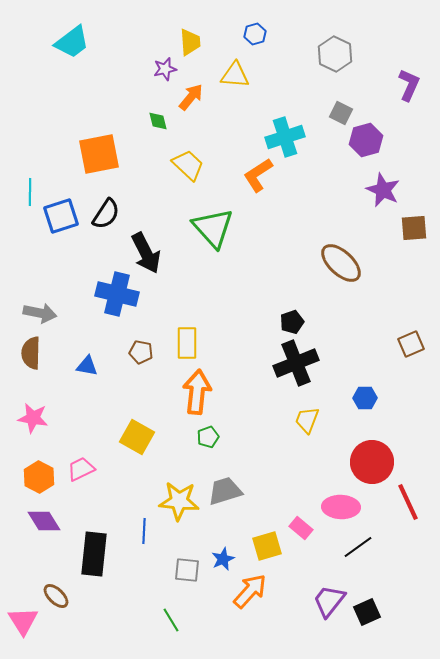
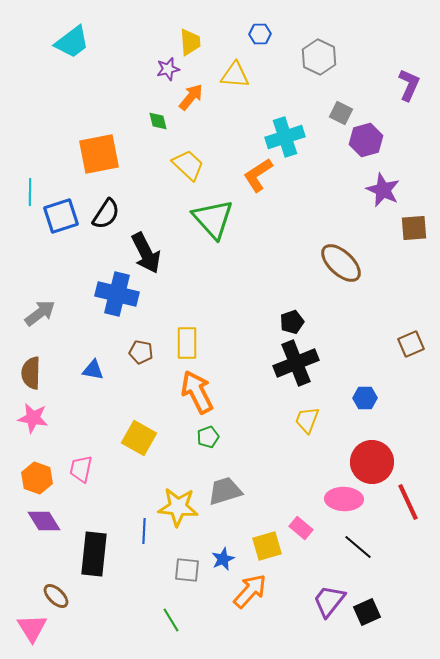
blue hexagon at (255, 34): moved 5 px right; rotated 15 degrees clockwise
gray hexagon at (335, 54): moved 16 px left, 3 px down
purple star at (165, 69): moved 3 px right
green triangle at (213, 228): moved 9 px up
gray arrow at (40, 313): rotated 48 degrees counterclockwise
brown semicircle at (31, 353): moved 20 px down
blue triangle at (87, 366): moved 6 px right, 4 px down
orange arrow at (197, 392): rotated 33 degrees counterclockwise
yellow square at (137, 437): moved 2 px right, 1 px down
pink trapezoid at (81, 469): rotated 52 degrees counterclockwise
orange hexagon at (39, 477): moved 2 px left, 1 px down; rotated 8 degrees counterclockwise
yellow star at (179, 501): moved 1 px left, 6 px down
pink ellipse at (341, 507): moved 3 px right, 8 px up
black line at (358, 547): rotated 76 degrees clockwise
pink triangle at (23, 621): moved 9 px right, 7 px down
